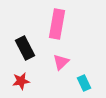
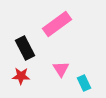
pink rectangle: rotated 44 degrees clockwise
pink triangle: moved 7 px down; rotated 18 degrees counterclockwise
red star: moved 5 px up; rotated 12 degrees clockwise
